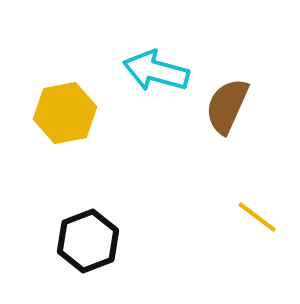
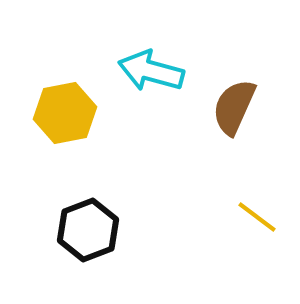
cyan arrow: moved 5 px left
brown semicircle: moved 7 px right, 1 px down
black hexagon: moved 11 px up
